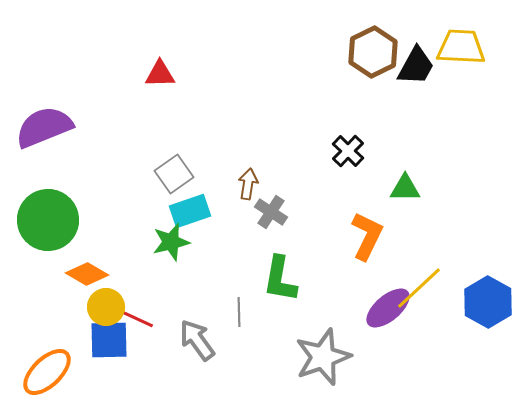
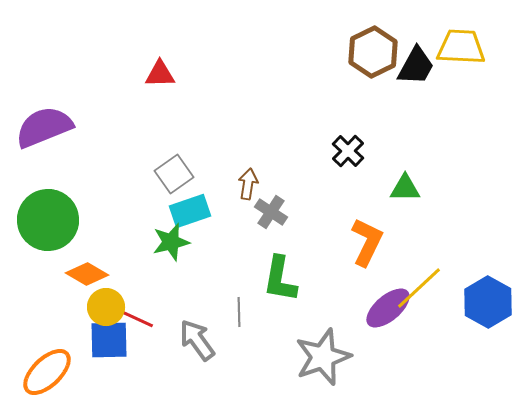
orange L-shape: moved 6 px down
